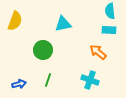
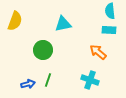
blue arrow: moved 9 px right
